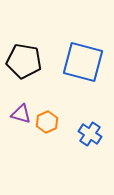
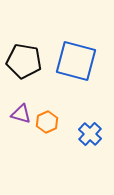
blue square: moved 7 px left, 1 px up
blue cross: rotated 10 degrees clockwise
